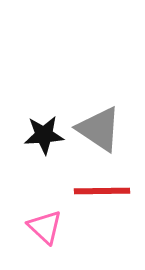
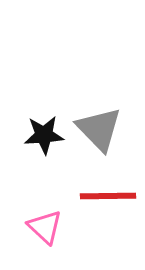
gray triangle: rotated 12 degrees clockwise
red line: moved 6 px right, 5 px down
